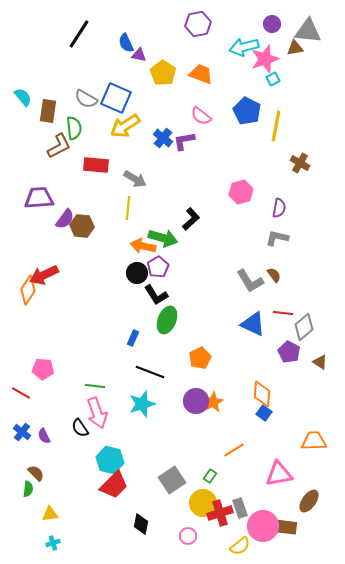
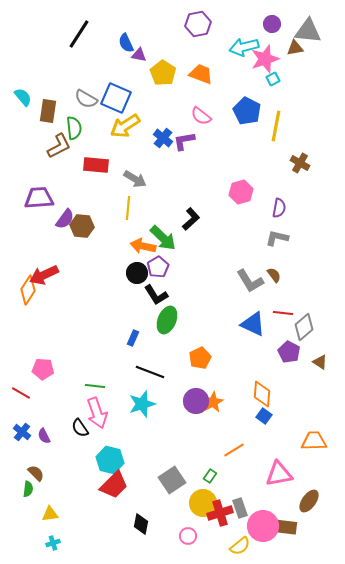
green arrow at (163, 238): rotated 28 degrees clockwise
blue square at (264, 413): moved 3 px down
